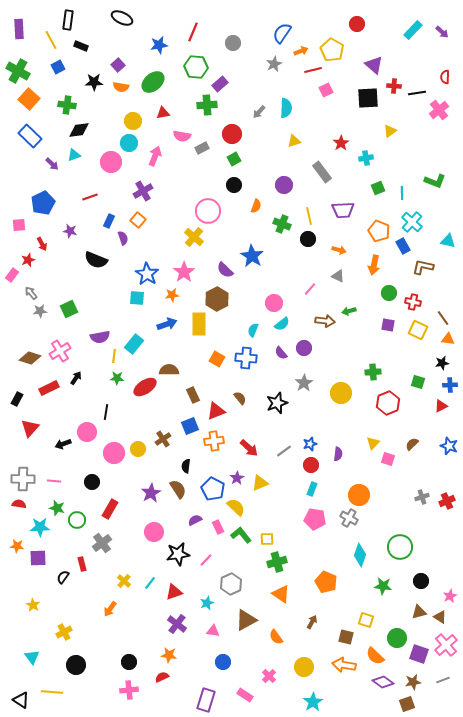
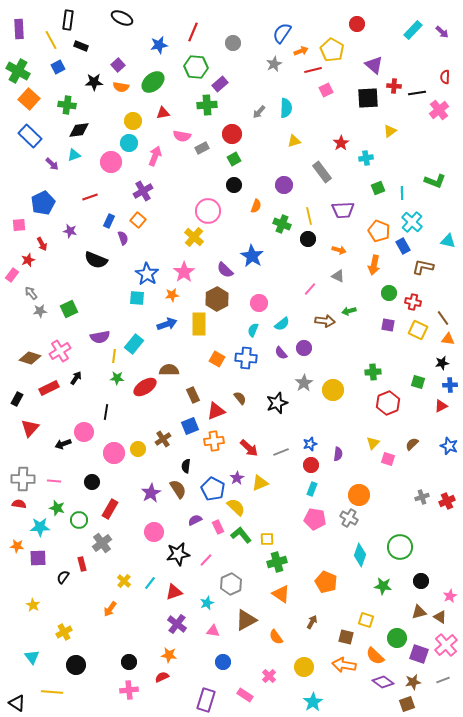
pink circle at (274, 303): moved 15 px left
yellow circle at (341, 393): moved 8 px left, 3 px up
pink circle at (87, 432): moved 3 px left
gray line at (284, 451): moved 3 px left, 1 px down; rotated 14 degrees clockwise
green circle at (77, 520): moved 2 px right
black triangle at (21, 700): moved 4 px left, 3 px down
